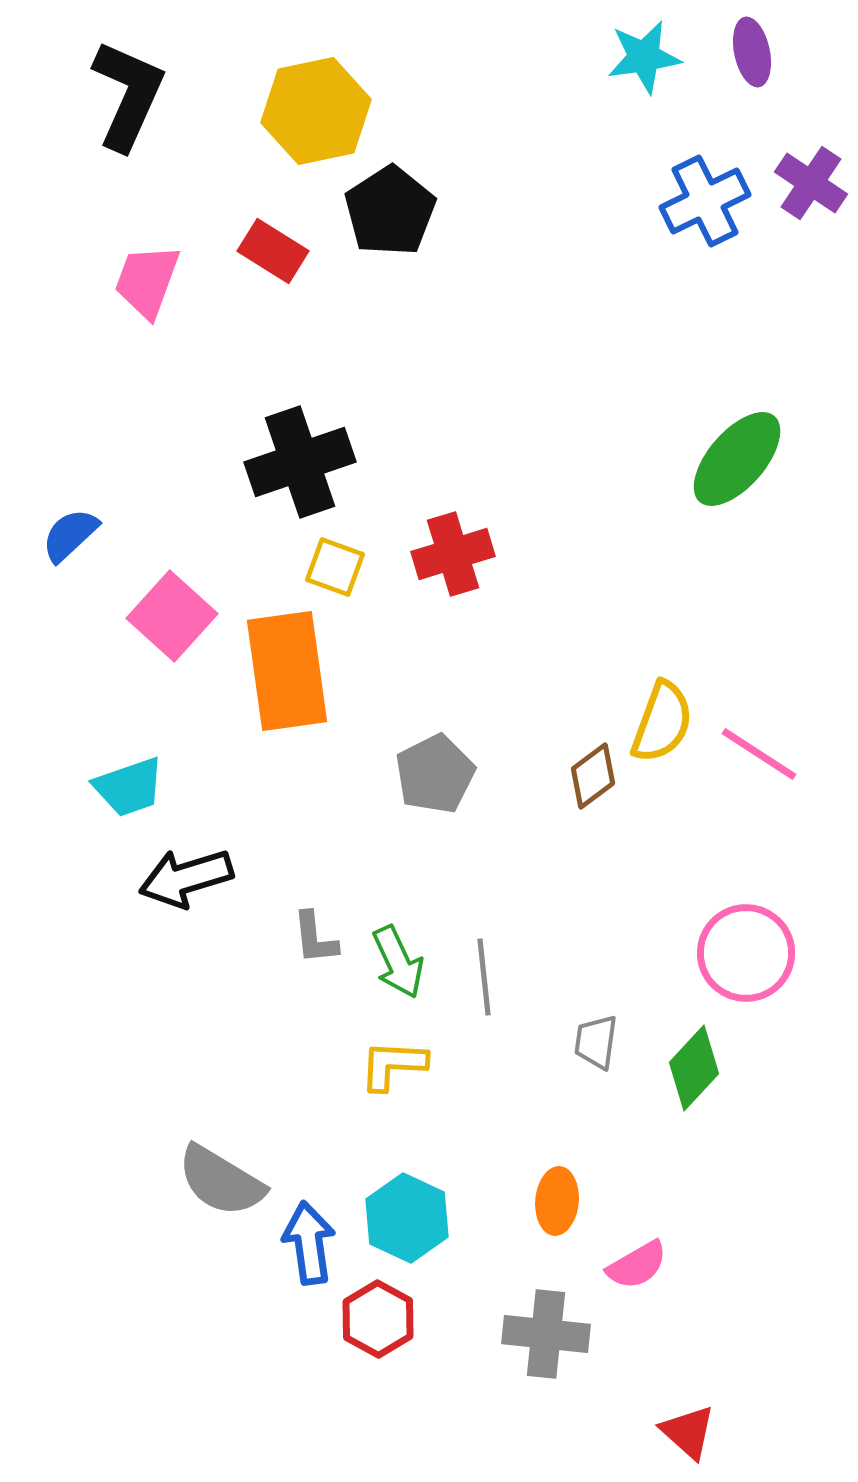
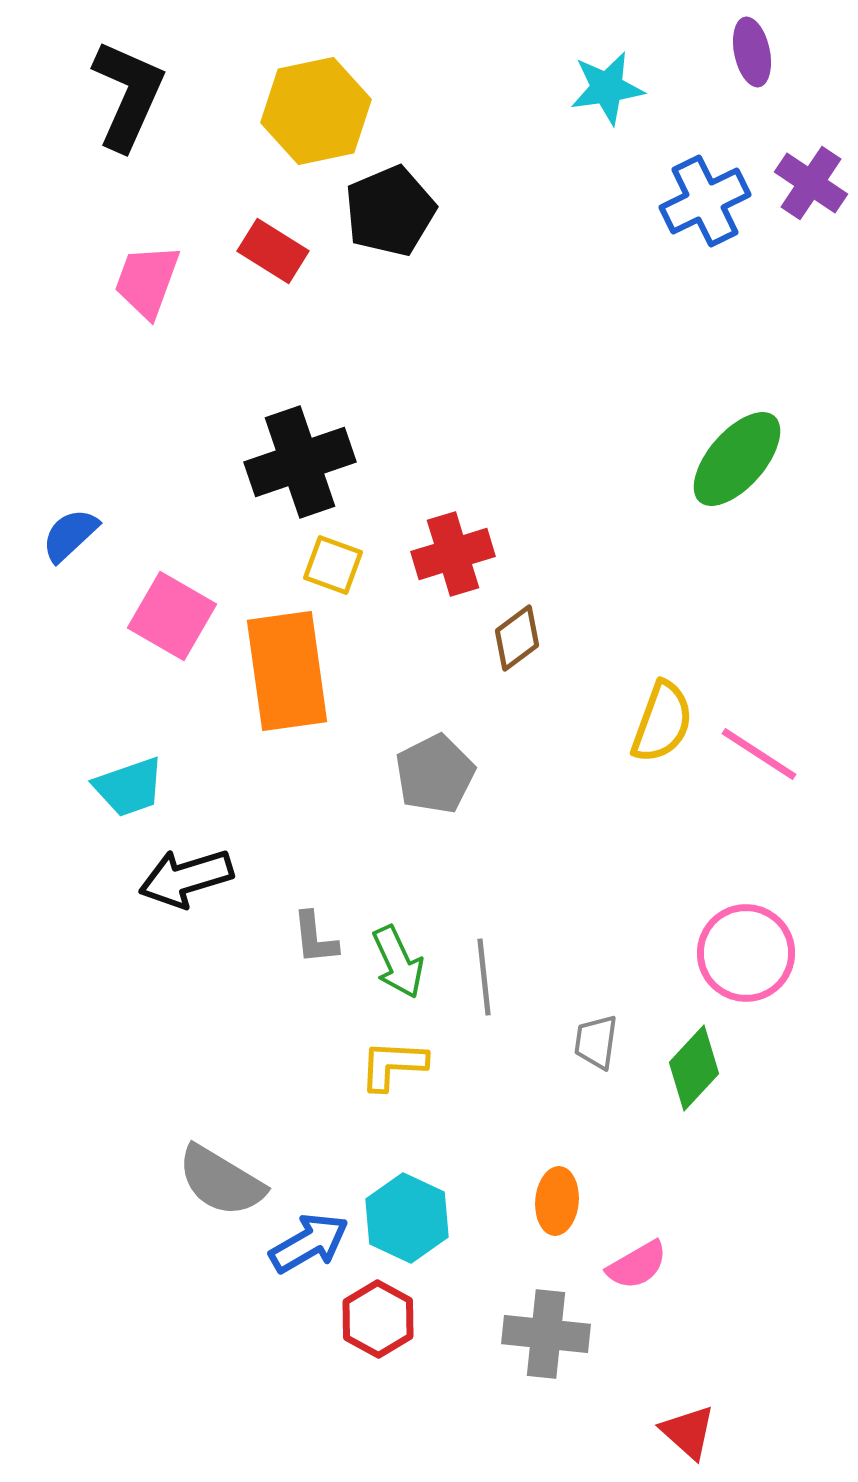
cyan star: moved 37 px left, 31 px down
black pentagon: rotated 10 degrees clockwise
yellow square: moved 2 px left, 2 px up
pink square: rotated 12 degrees counterclockwise
brown diamond: moved 76 px left, 138 px up
blue arrow: rotated 68 degrees clockwise
